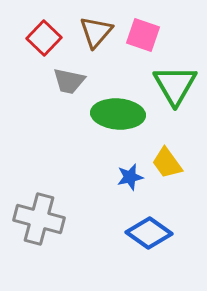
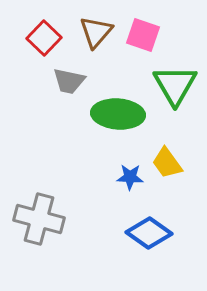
blue star: rotated 16 degrees clockwise
